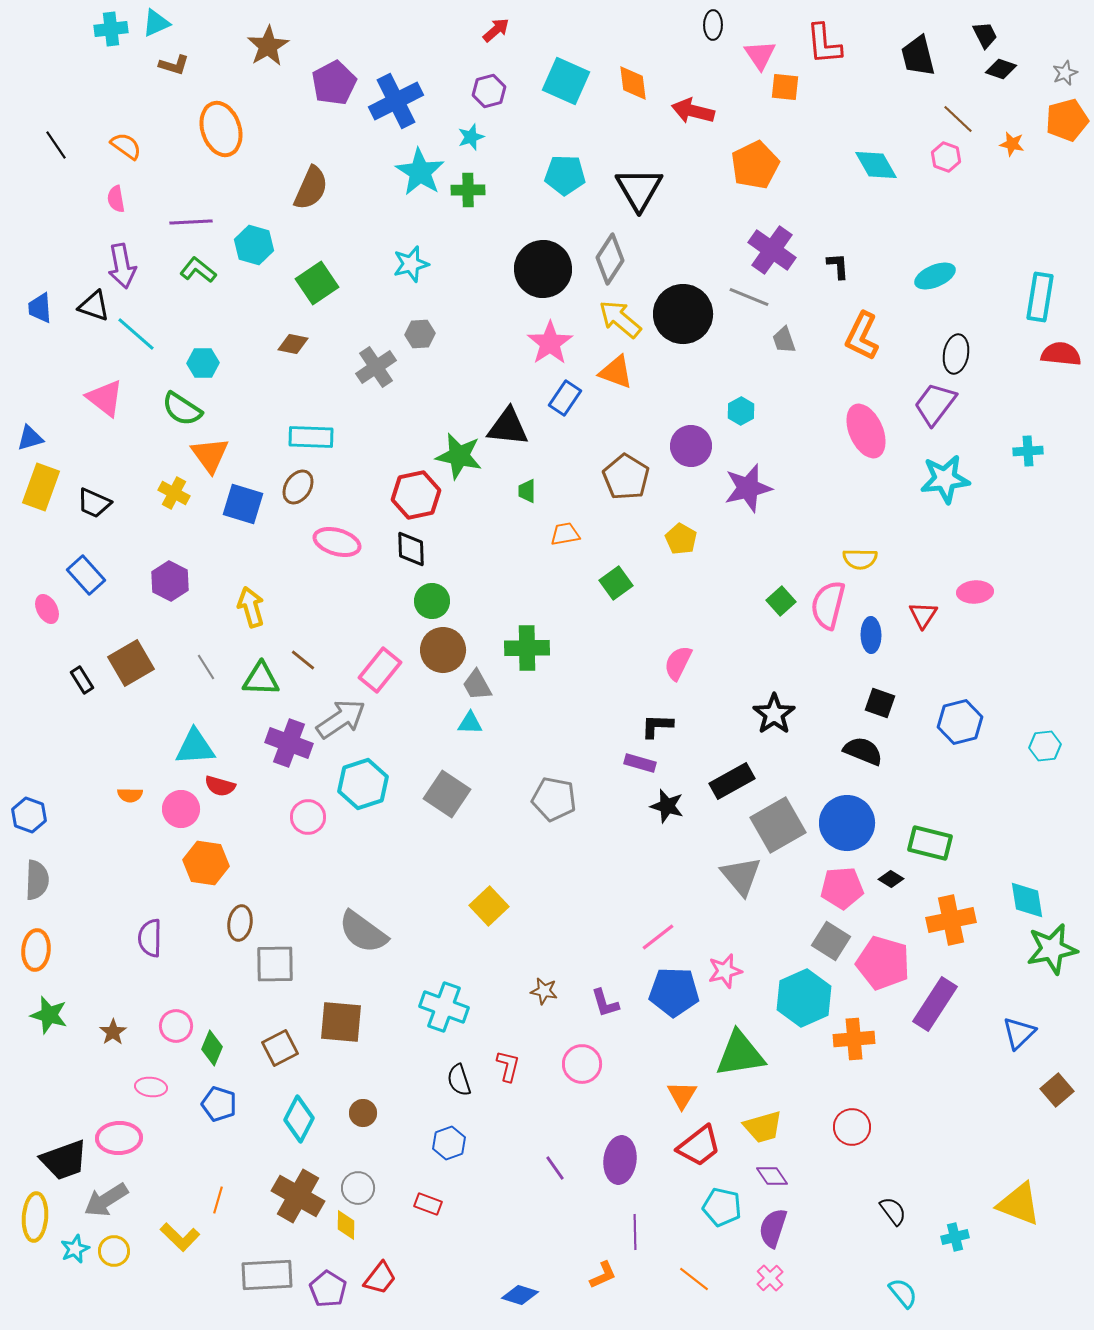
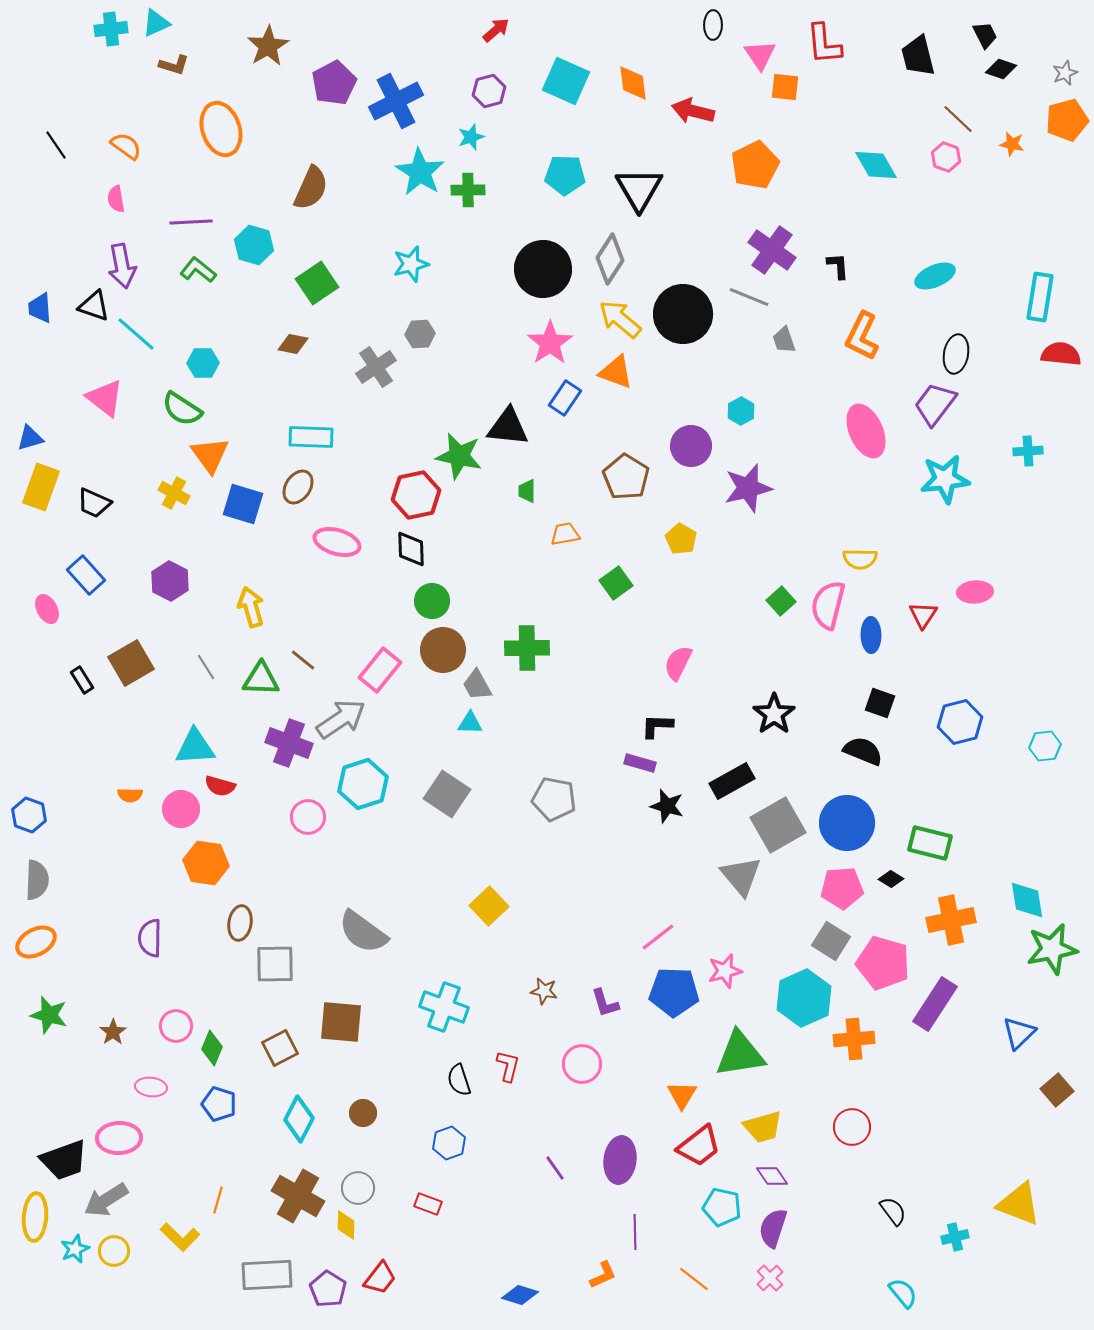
orange ellipse at (36, 950): moved 8 px up; rotated 57 degrees clockwise
